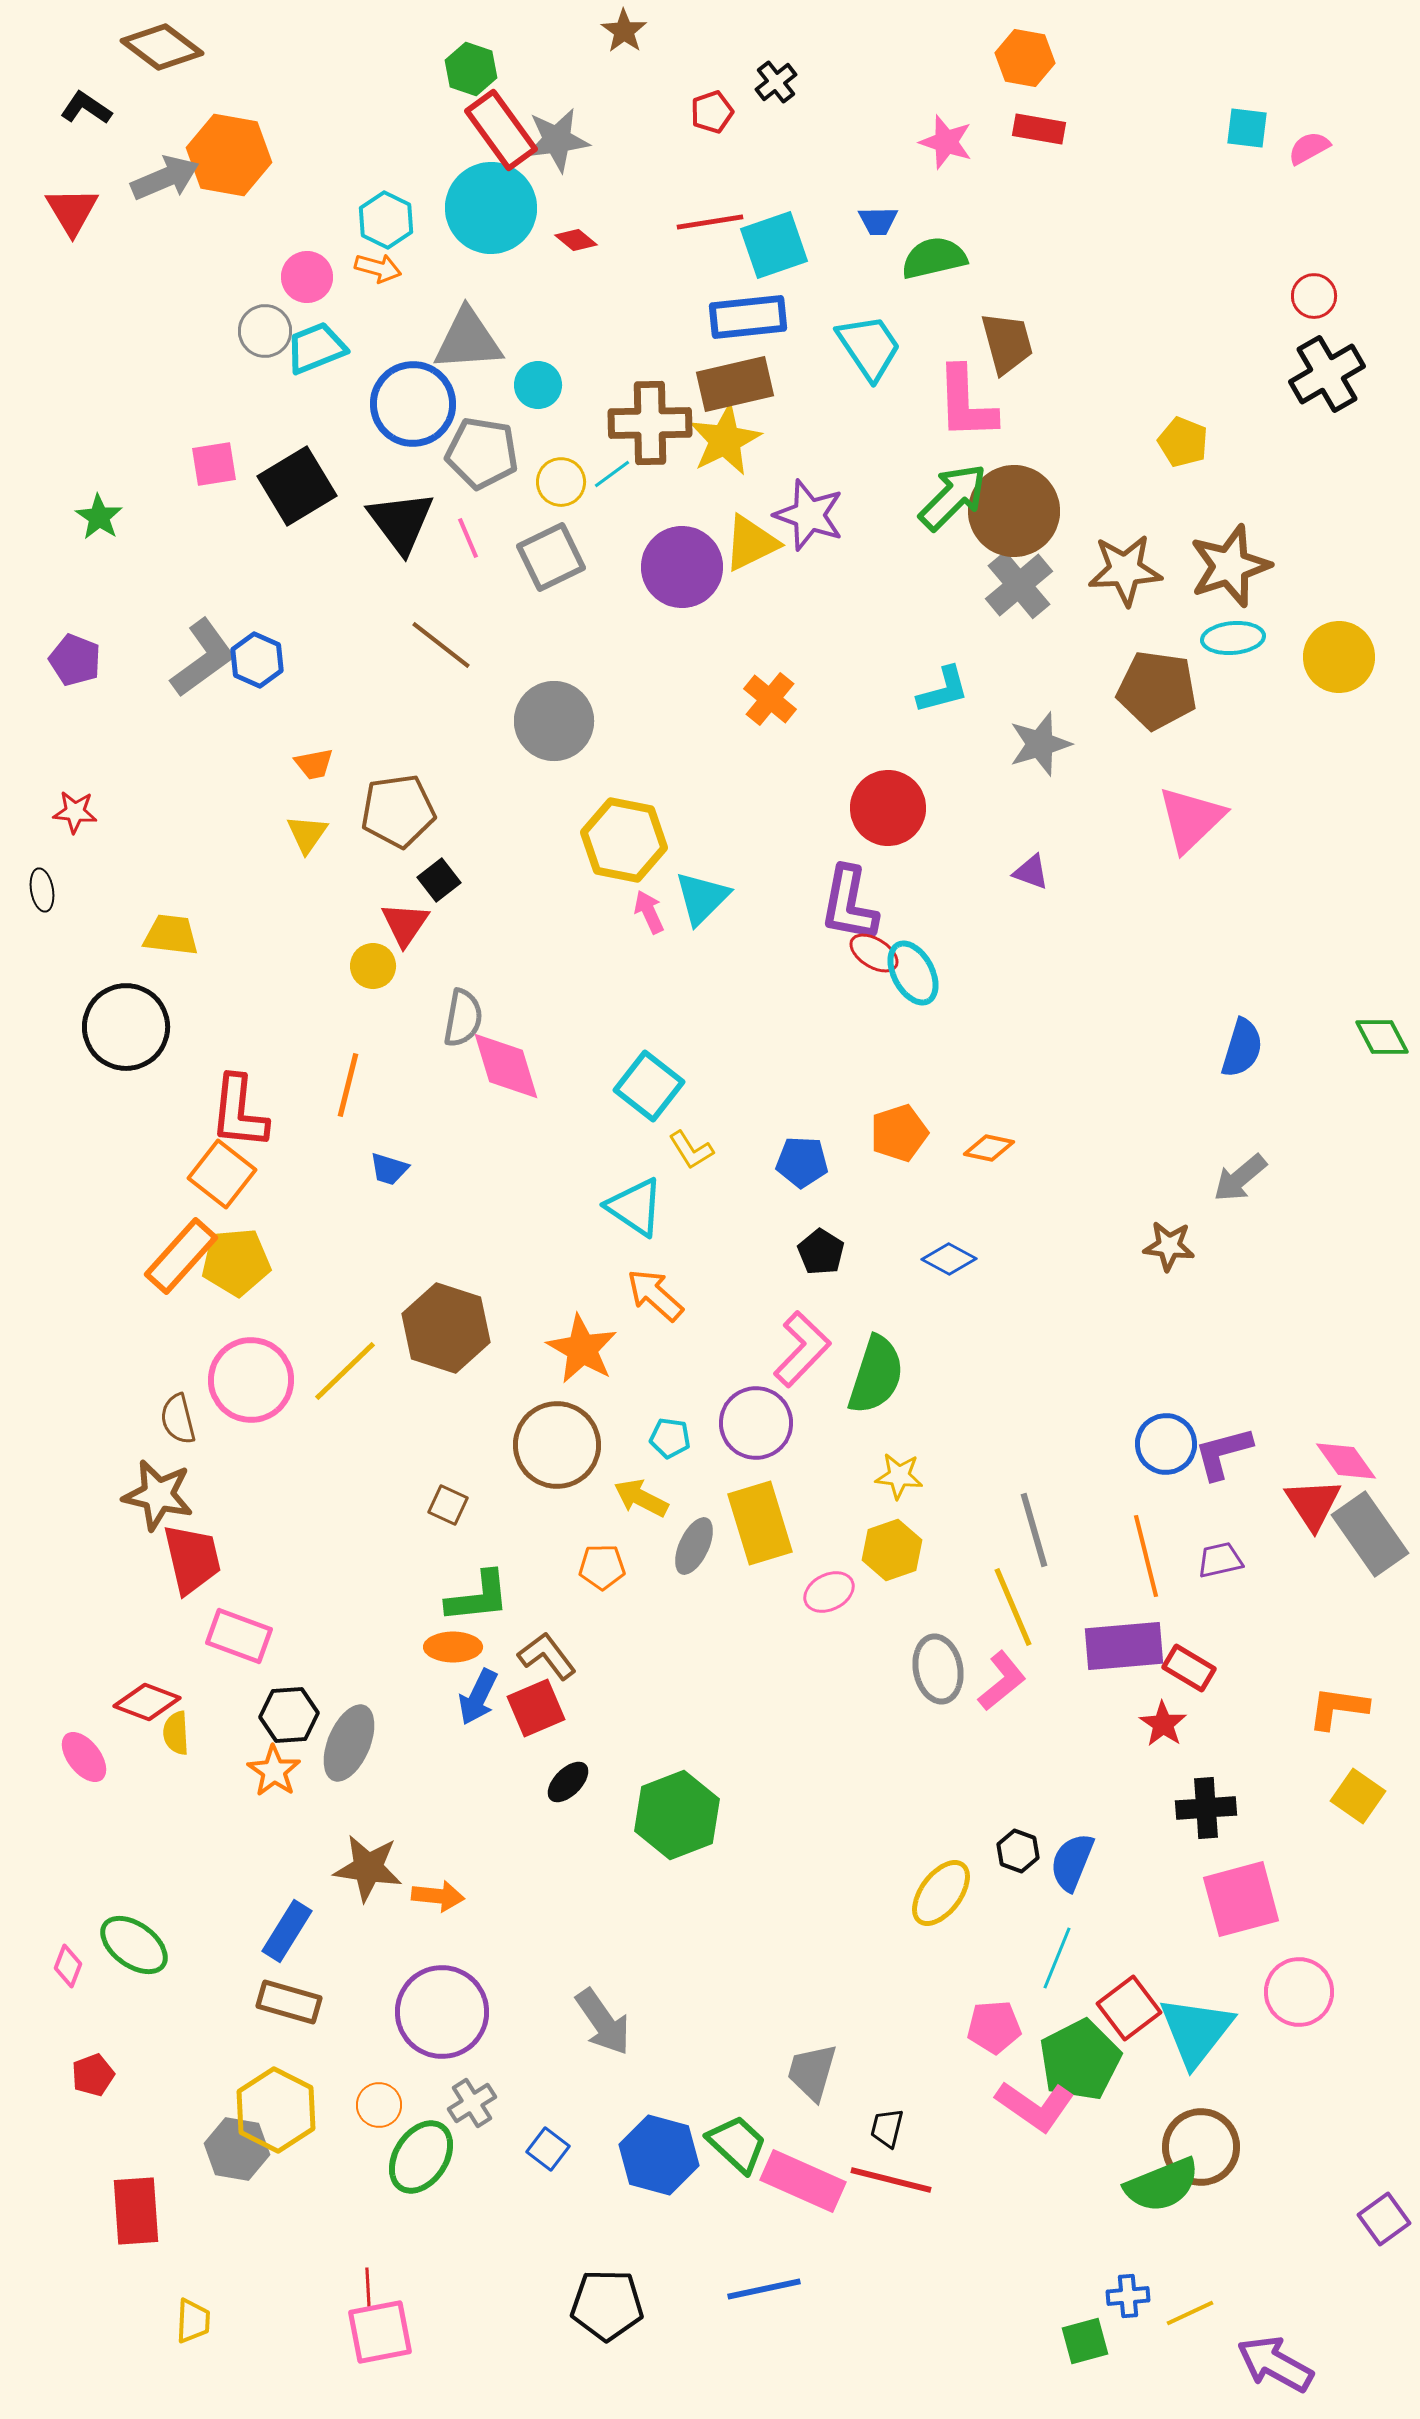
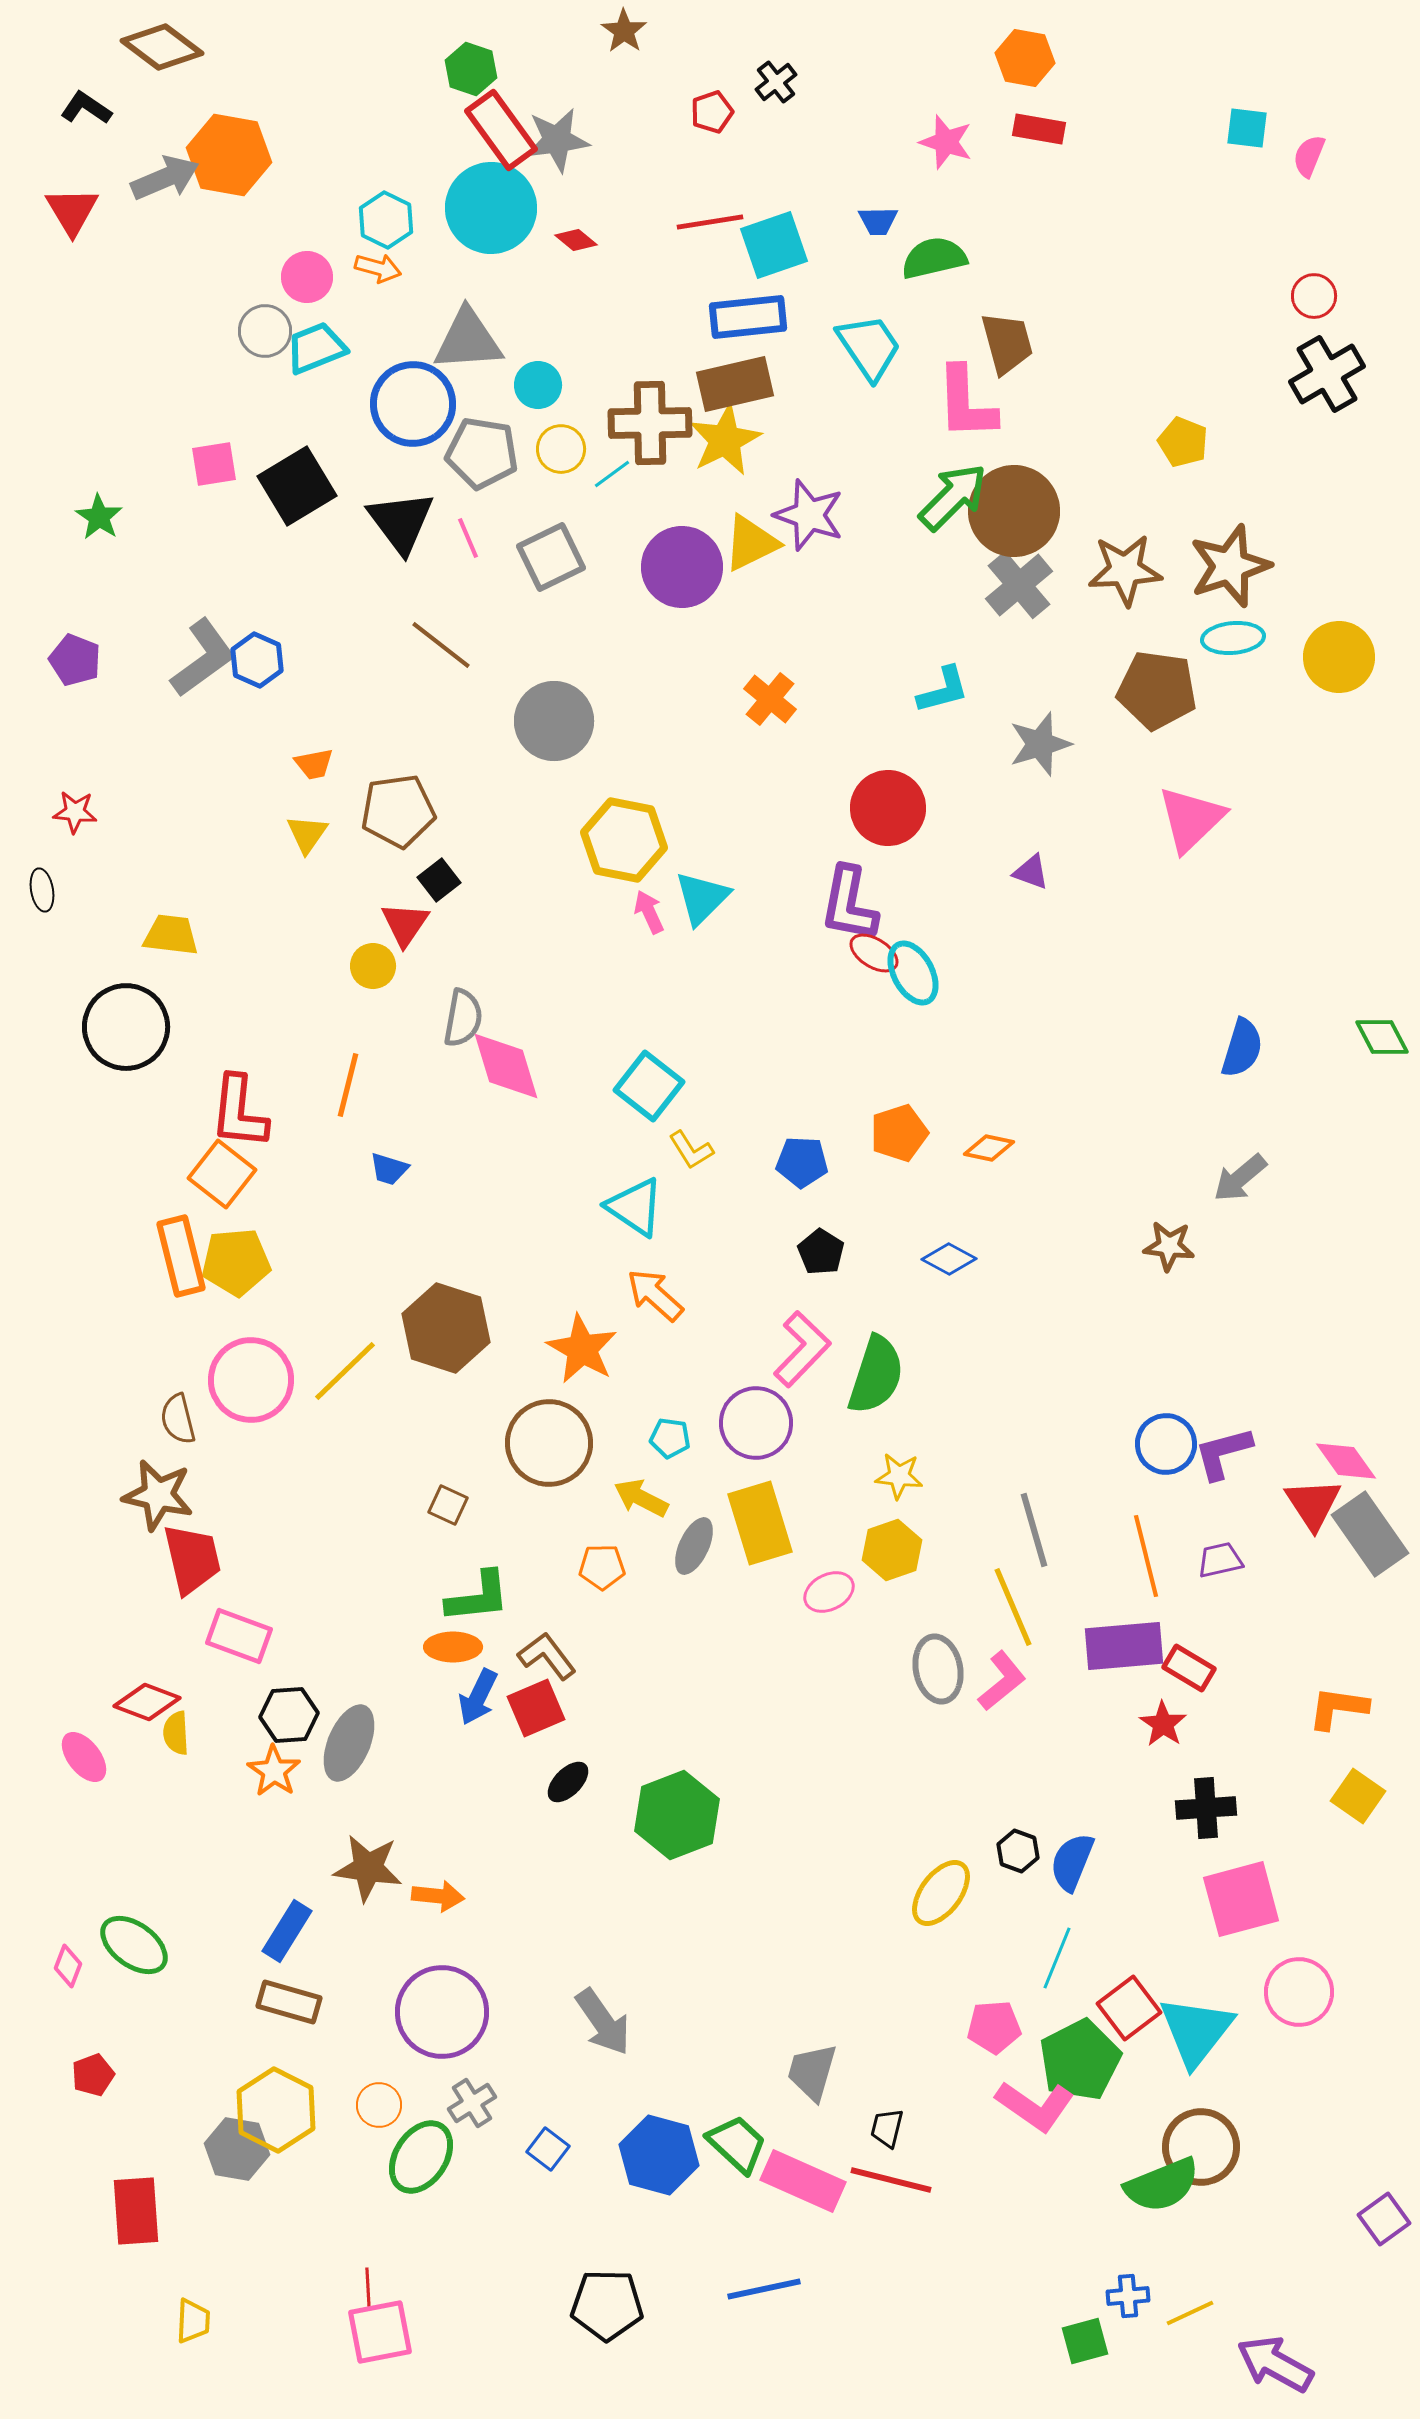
pink semicircle at (1309, 148): moved 8 px down; rotated 39 degrees counterclockwise
yellow circle at (561, 482): moved 33 px up
orange rectangle at (181, 1256): rotated 56 degrees counterclockwise
brown circle at (557, 1445): moved 8 px left, 2 px up
